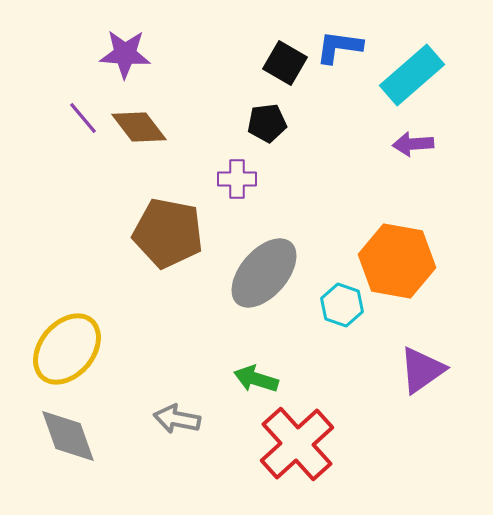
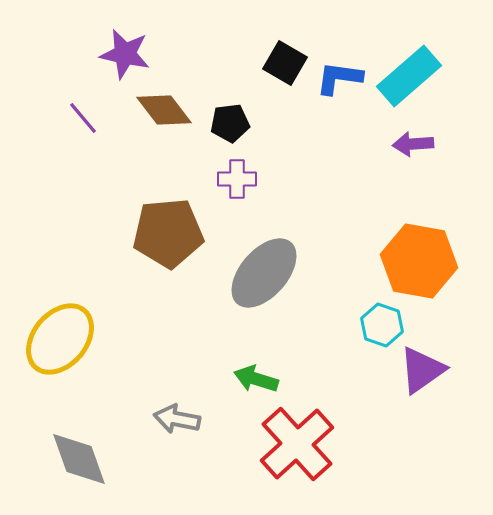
blue L-shape: moved 31 px down
purple star: rotated 9 degrees clockwise
cyan rectangle: moved 3 px left, 1 px down
black pentagon: moved 37 px left
brown diamond: moved 25 px right, 17 px up
brown pentagon: rotated 16 degrees counterclockwise
orange hexagon: moved 22 px right
cyan hexagon: moved 40 px right, 20 px down
yellow ellipse: moved 7 px left, 10 px up
gray diamond: moved 11 px right, 23 px down
